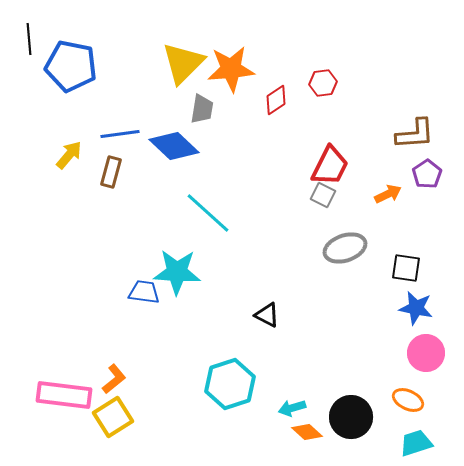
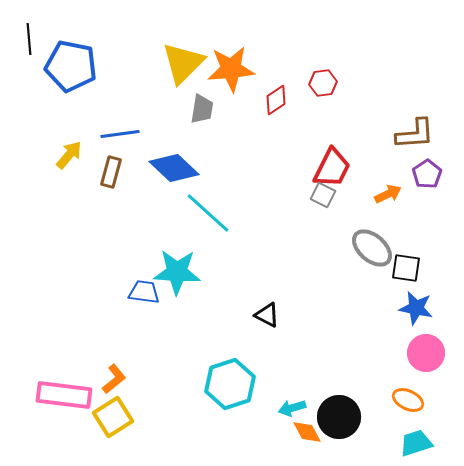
blue diamond: moved 22 px down
red trapezoid: moved 2 px right, 2 px down
gray ellipse: moved 27 px right; rotated 60 degrees clockwise
black circle: moved 12 px left
orange diamond: rotated 20 degrees clockwise
